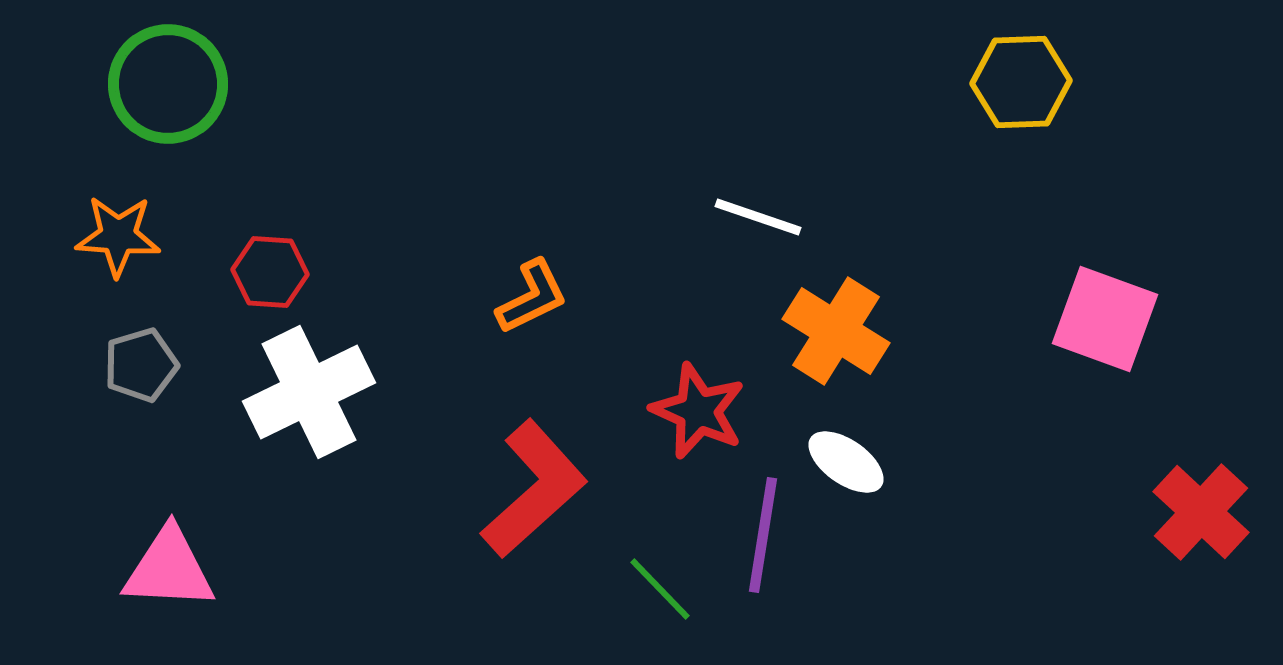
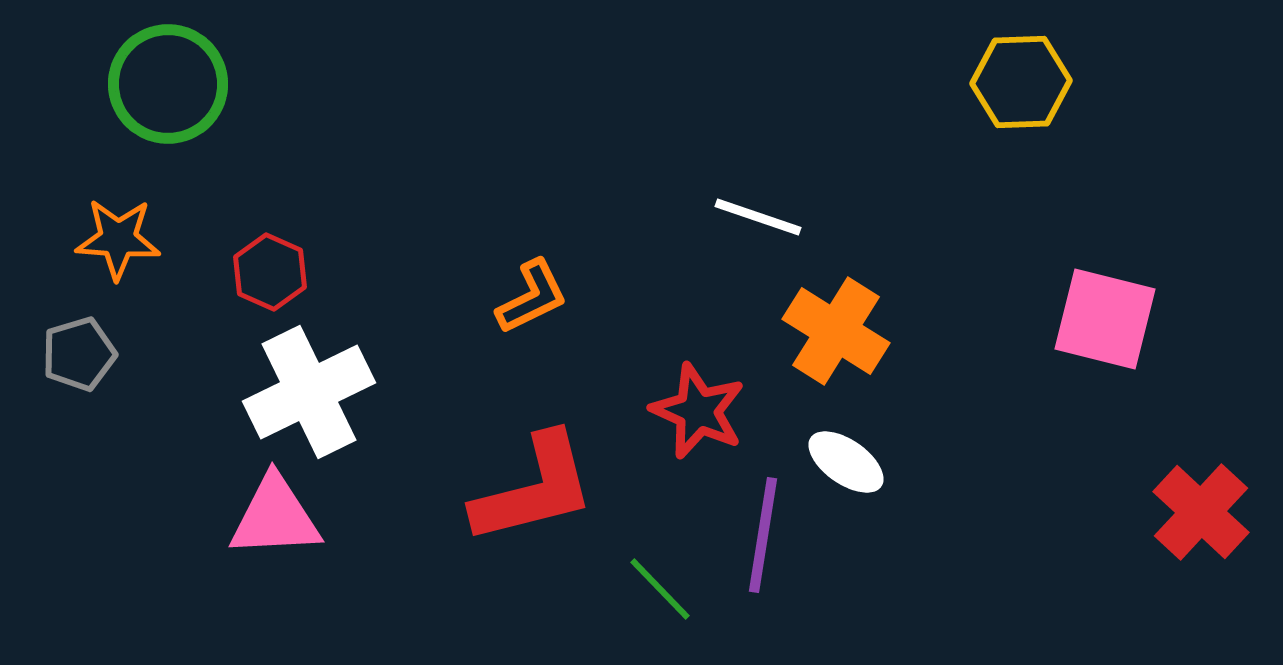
orange star: moved 3 px down
red hexagon: rotated 20 degrees clockwise
pink square: rotated 6 degrees counterclockwise
gray pentagon: moved 62 px left, 11 px up
red L-shape: rotated 28 degrees clockwise
pink triangle: moved 106 px right, 52 px up; rotated 6 degrees counterclockwise
